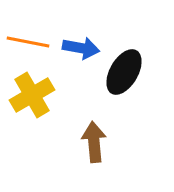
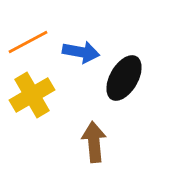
orange line: rotated 39 degrees counterclockwise
blue arrow: moved 4 px down
black ellipse: moved 6 px down
